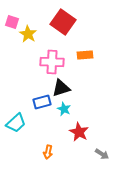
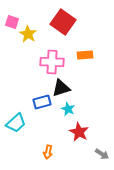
cyan star: moved 4 px right
